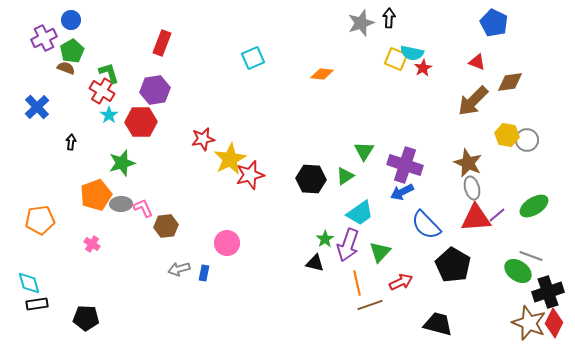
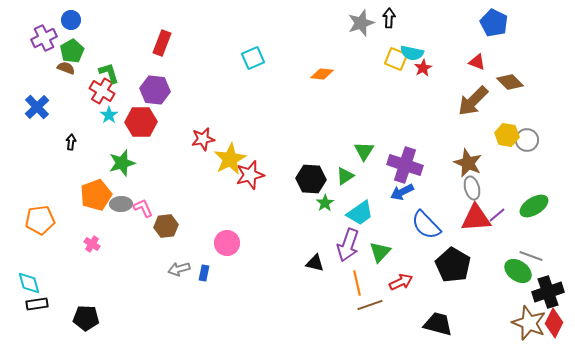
brown diamond at (510, 82): rotated 52 degrees clockwise
purple hexagon at (155, 90): rotated 16 degrees clockwise
green star at (325, 239): moved 36 px up
